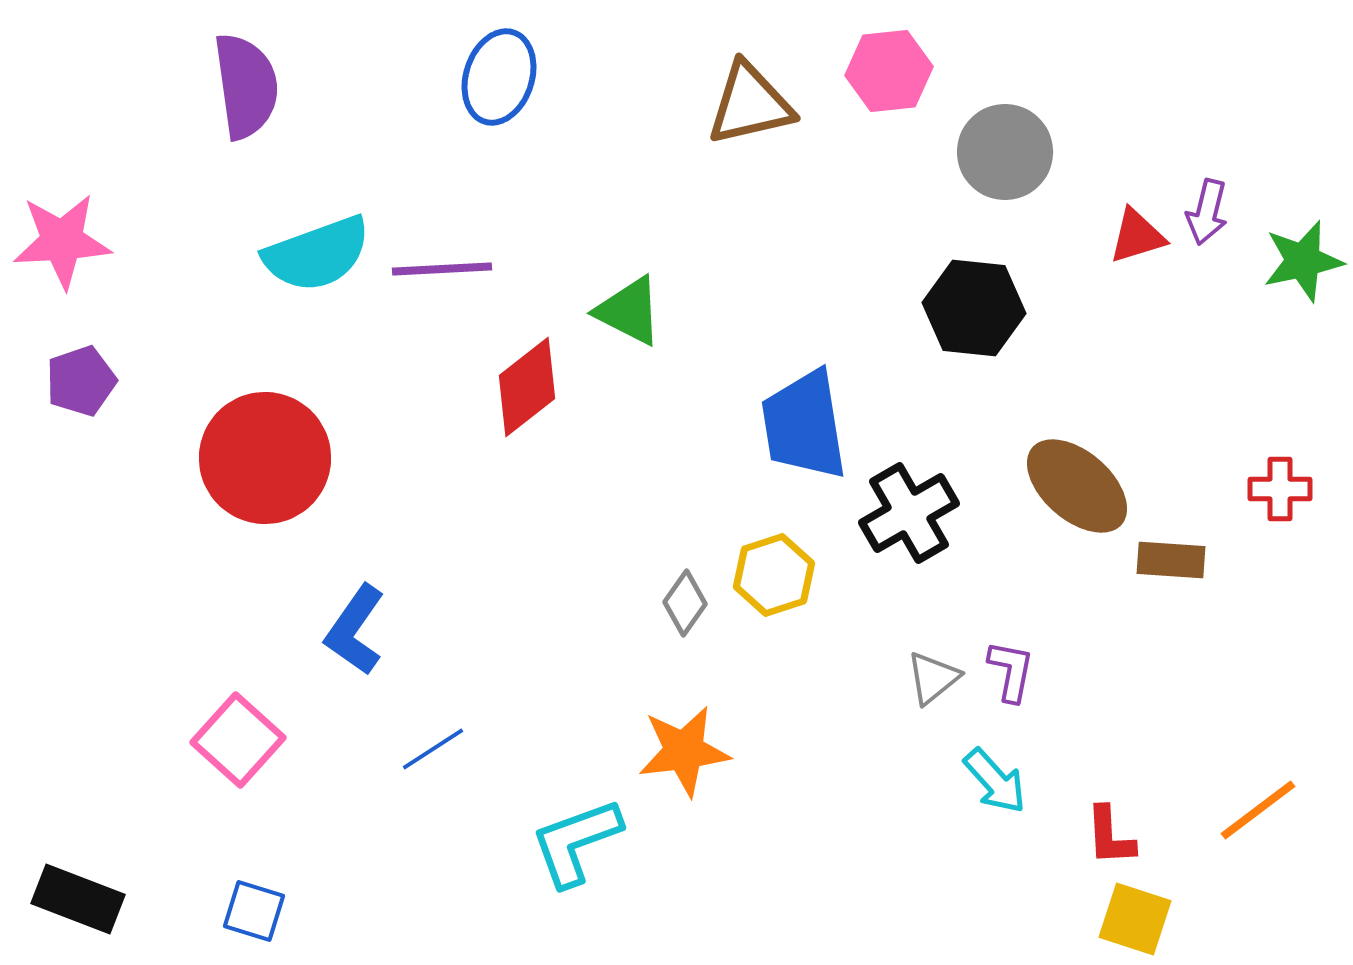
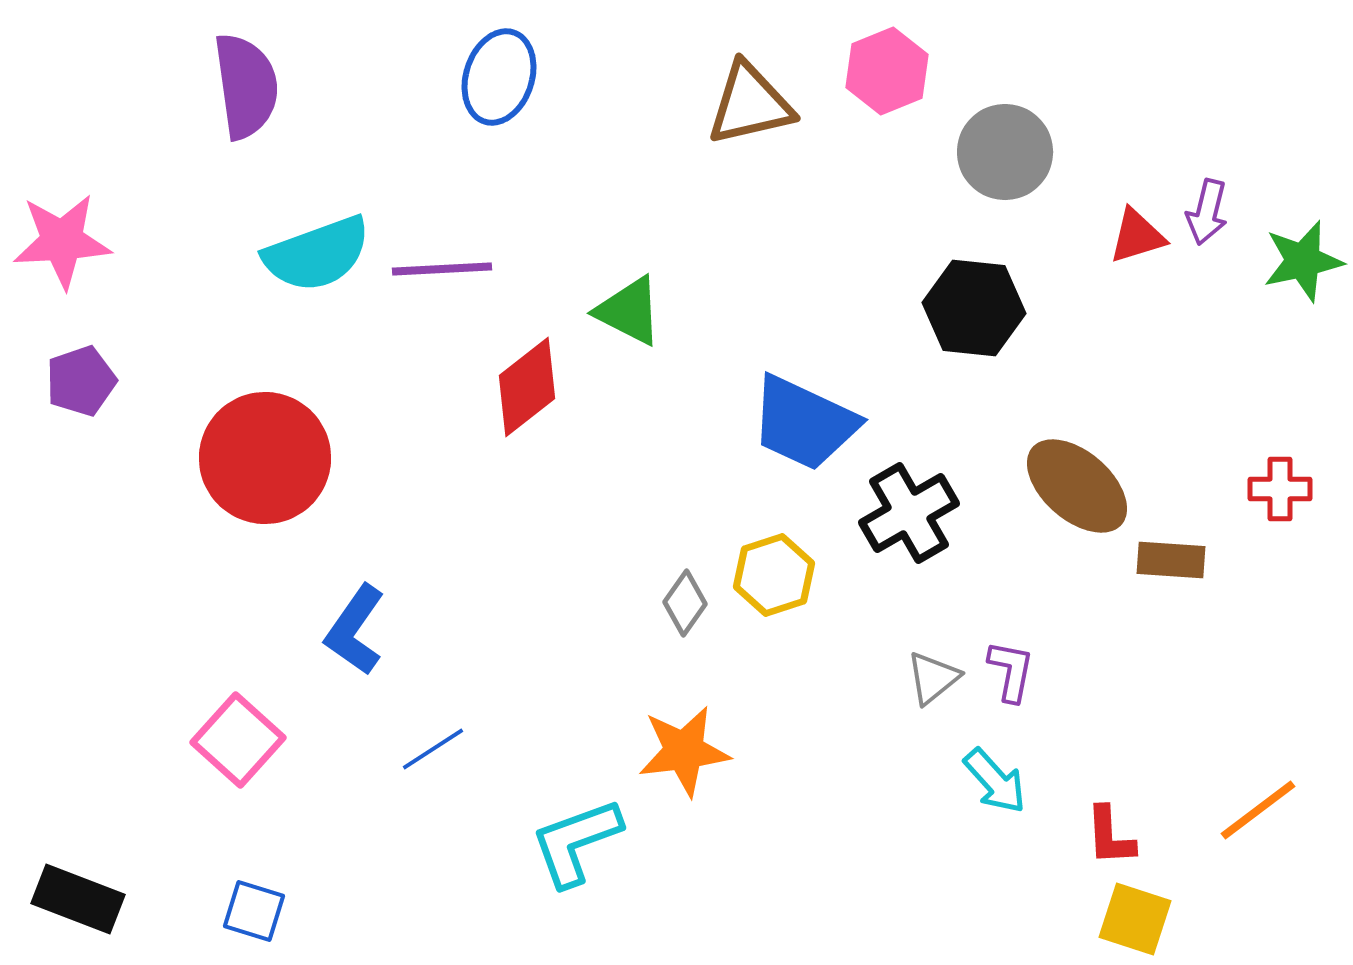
pink hexagon: moved 2 px left; rotated 16 degrees counterclockwise
blue trapezoid: moved 2 px up; rotated 56 degrees counterclockwise
